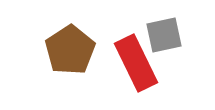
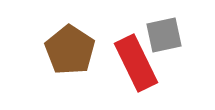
brown pentagon: rotated 6 degrees counterclockwise
